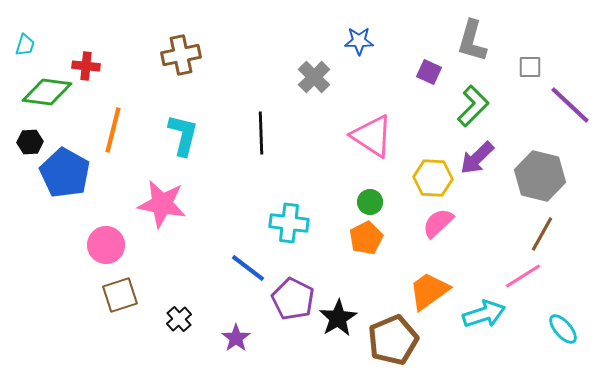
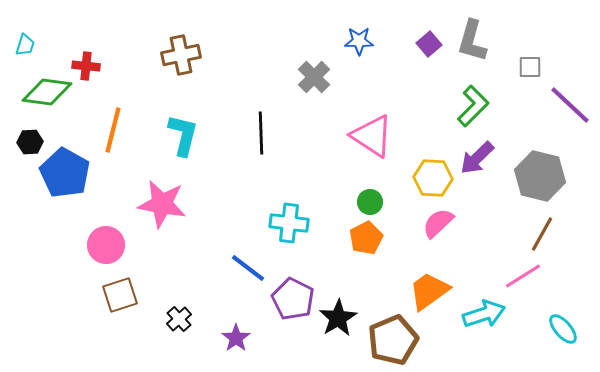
purple square: moved 28 px up; rotated 25 degrees clockwise
